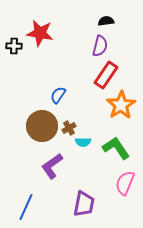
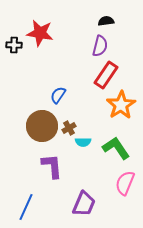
black cross: moved 1 px up
purple L-shape: rotated 120 degrees clockwise
purple trapezoid: rotated 12 degrees clockwise
